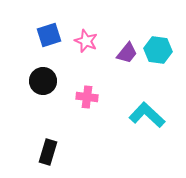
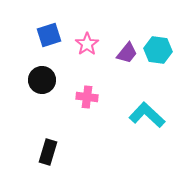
pink star: moved 1 px right, 3 px down; rotated 15 degrees clockwise
black circle: moved 1 px left, 1 px up
